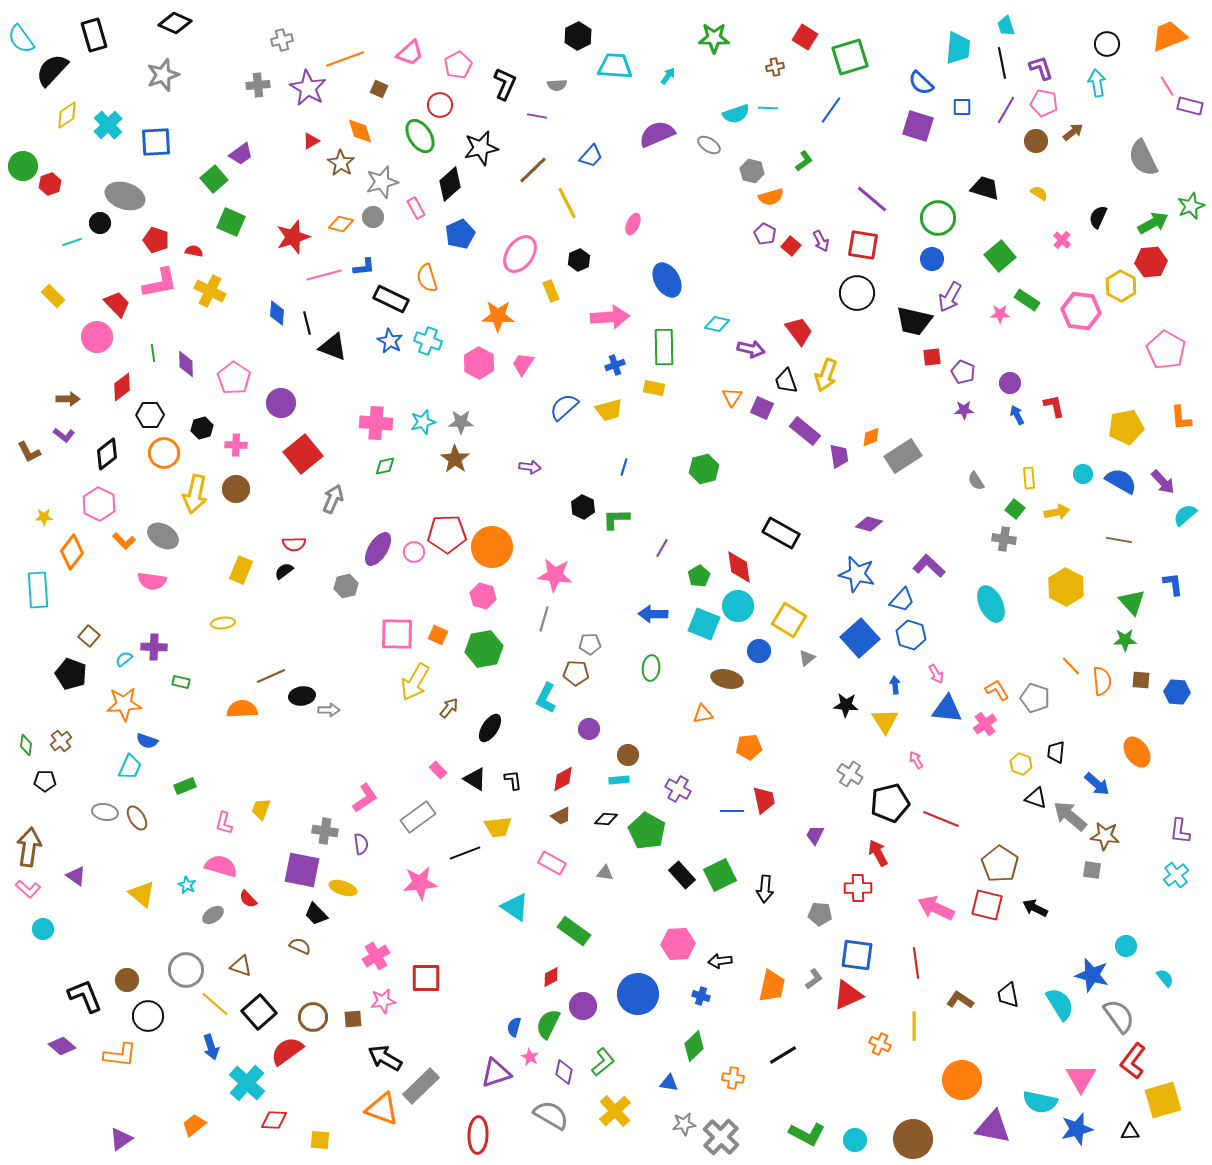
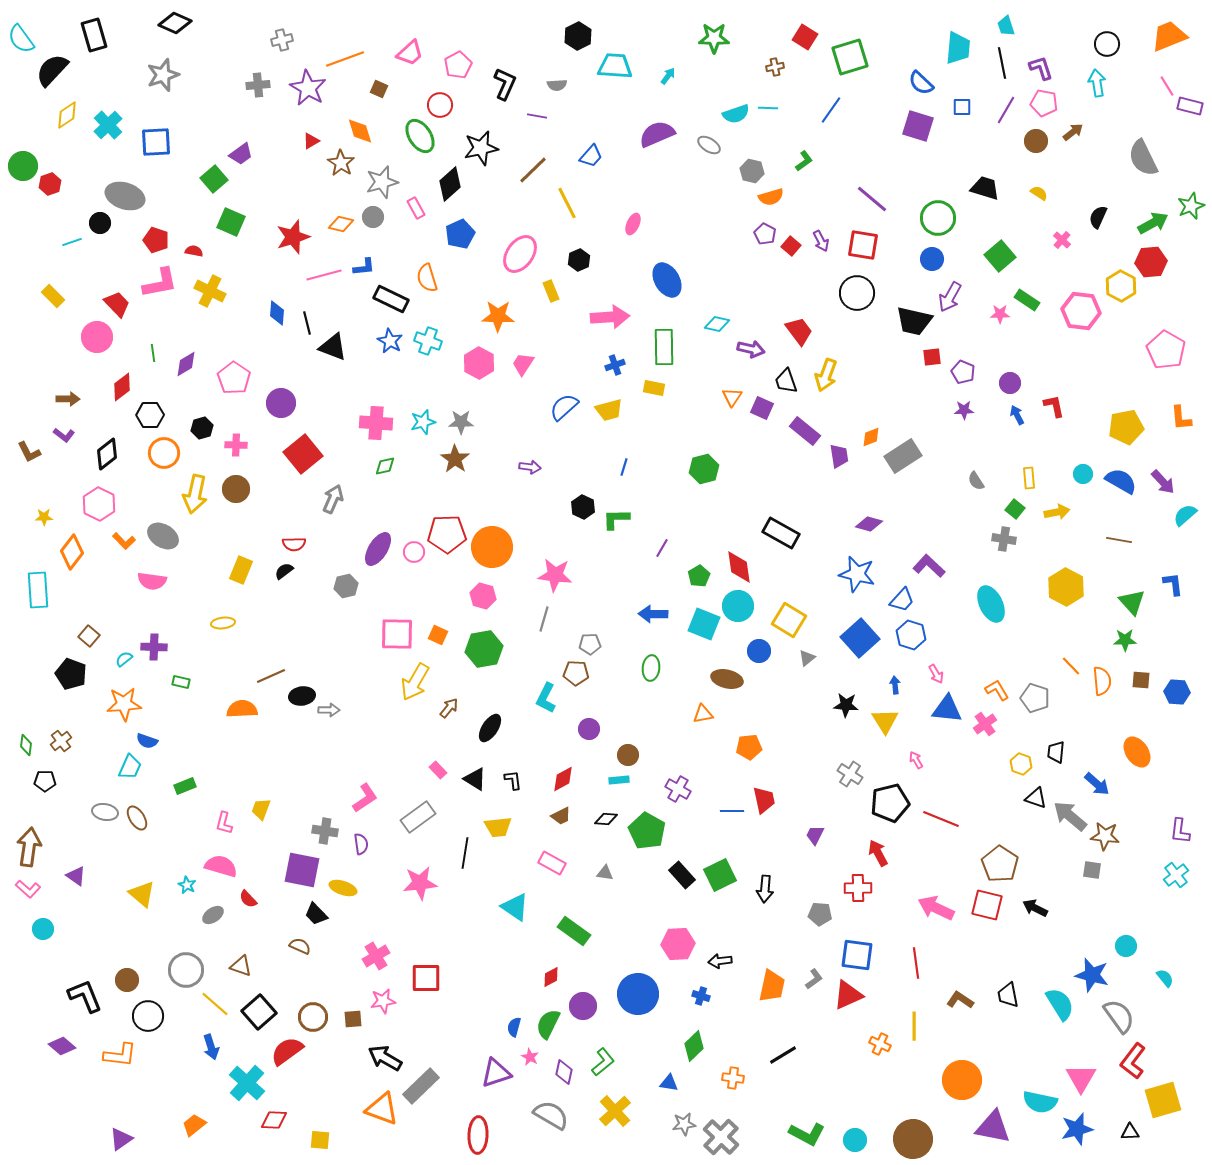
purple diamond at (186, 364): rotated 60 degrees clockwise
black line at (465, 853): rotated 60 degrees counterclockwise
